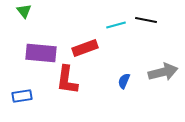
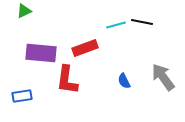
green triangle: rotated 42 degrees clockwise
black line: moved 4 px left, 2 px down
gray arrow: moved 5 px down; rotated 112 degrees counterclockwise
blue semicircle: rotated 49 degrees counterclockwise
